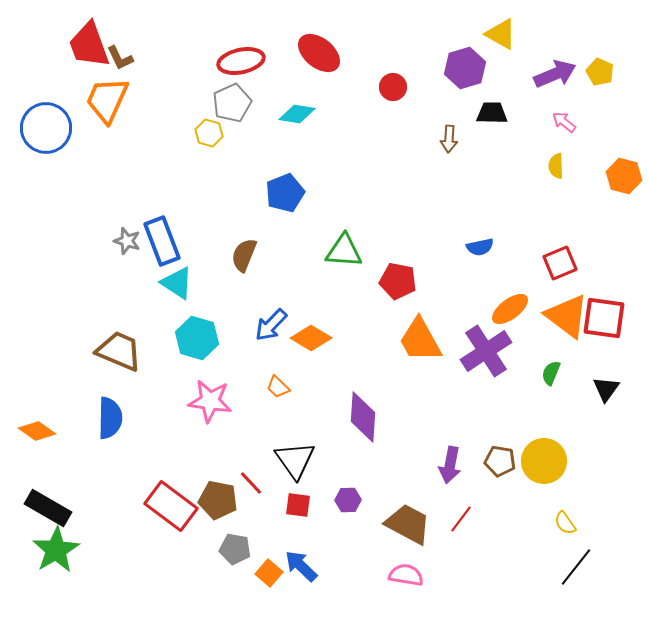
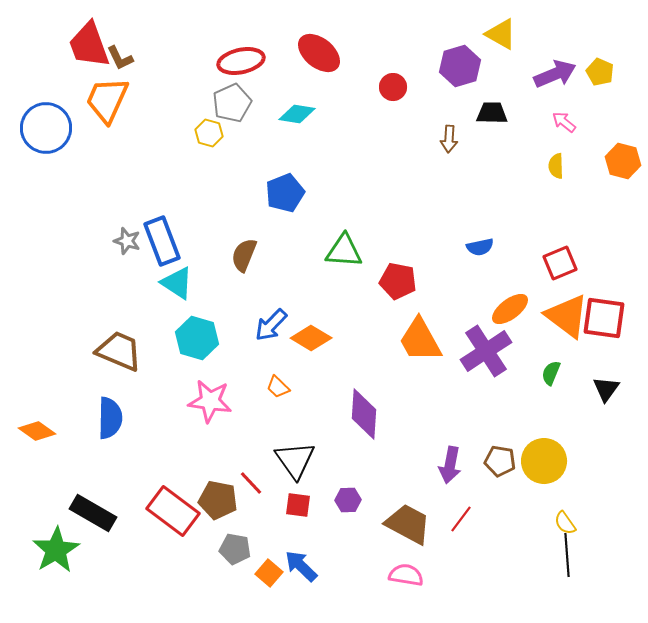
purple hexagon at (465, 68): moved 5 px left, 2 px up
orange hexagon at (624, 176): moved 1 px left, 15 px up
purple diamond at (363, 417): moved 1 px right, 3 px up
red rectangle at (171, 506): moved 2 px right, 5 px down
black rectangle at (48, 508): moved 45 px right, 5 px down
black line at (576, 567): moved 9 px left, 12 px up; rotated 42 degrees counterclockwise
